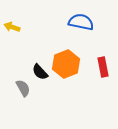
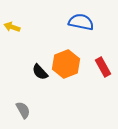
red rectangle: rotated 18 degrees counterclockwise
gray semicircle: moved 22 px down
